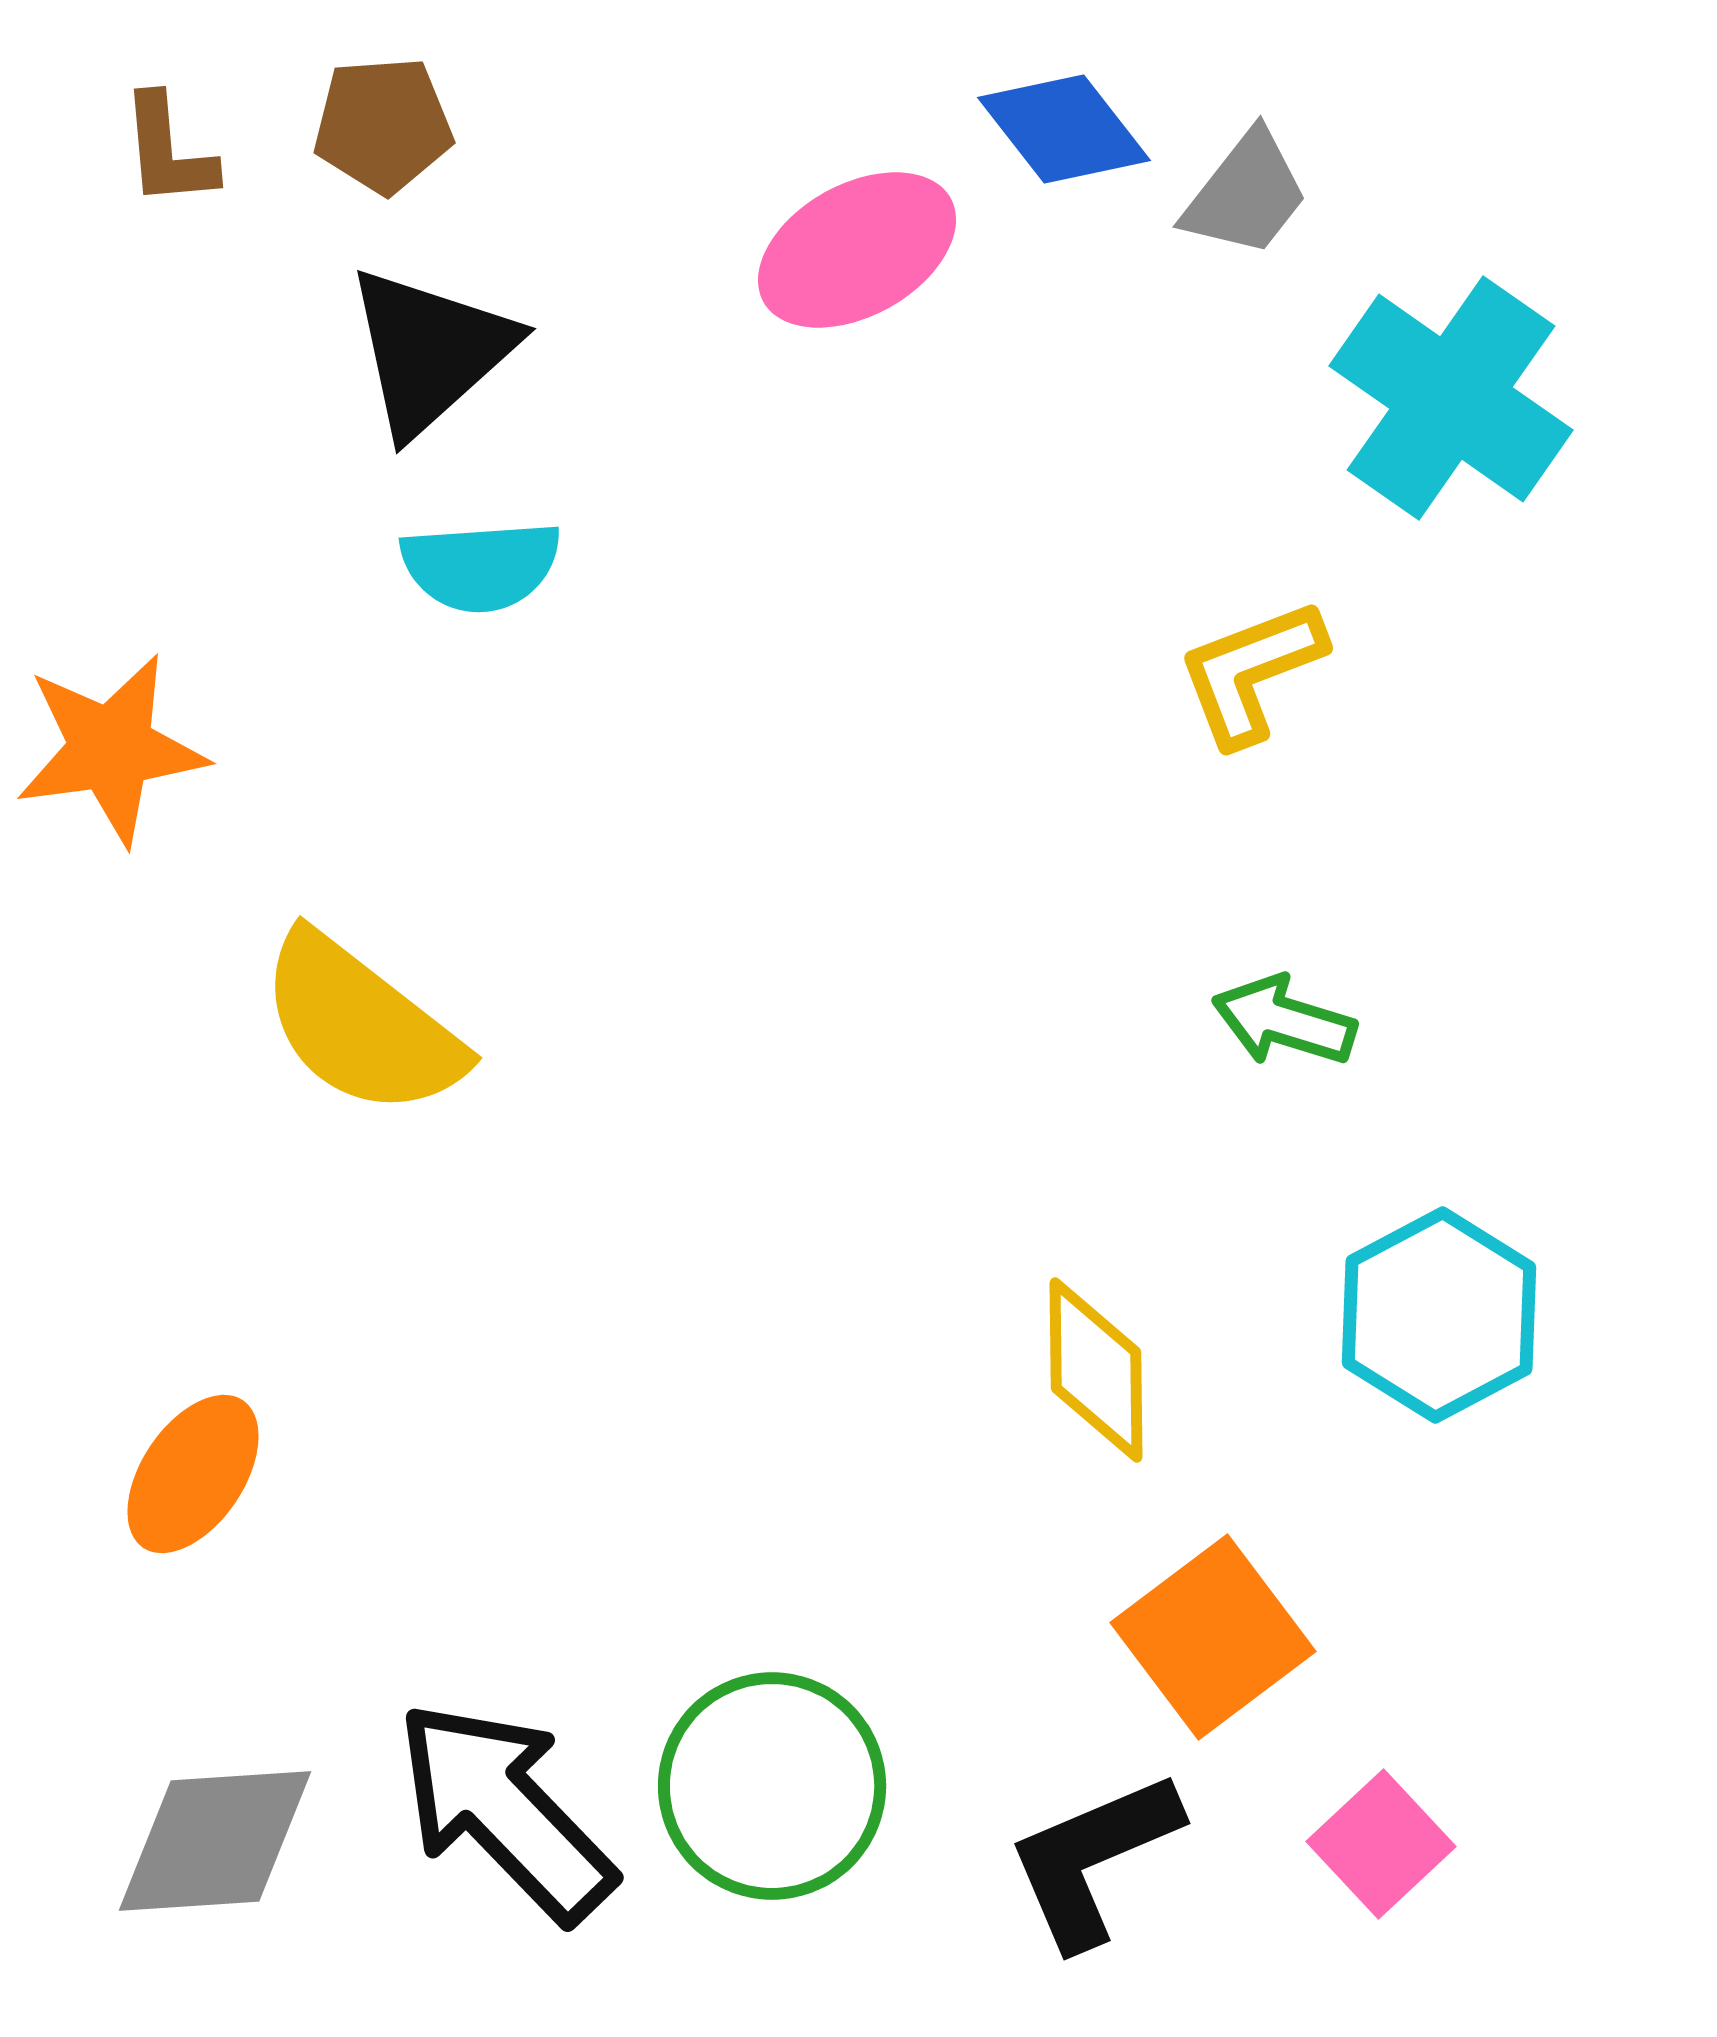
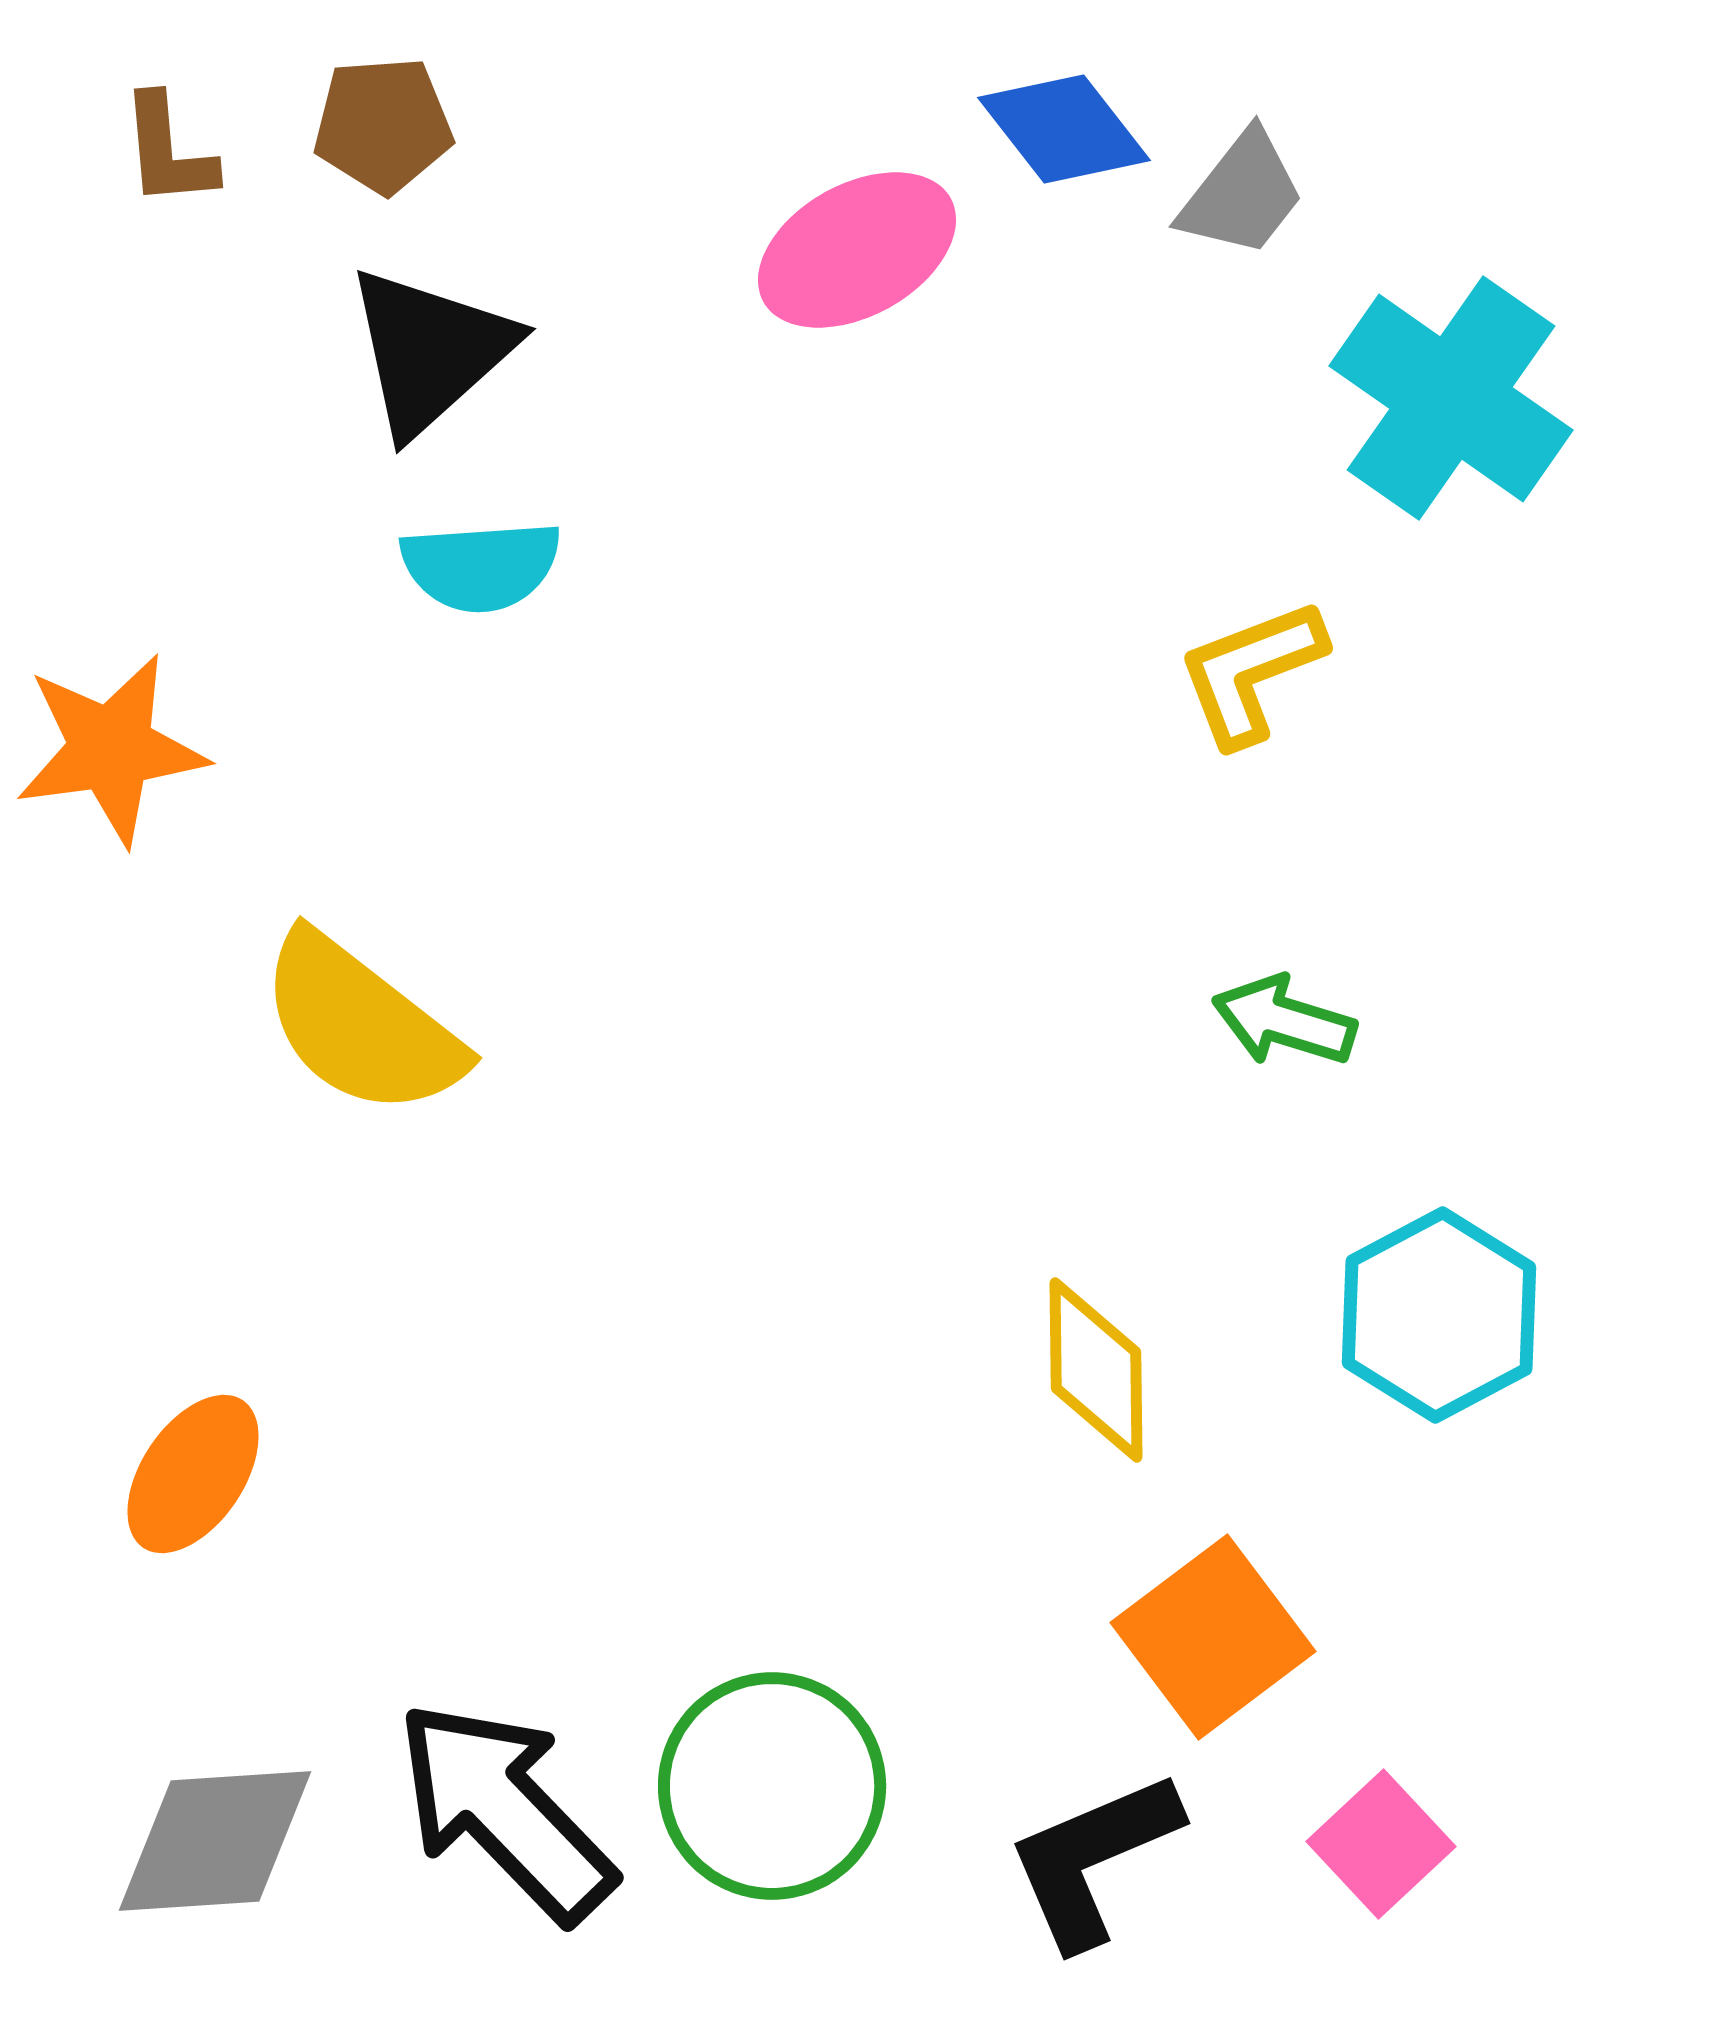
gray trapezoid: moved 4 px left
